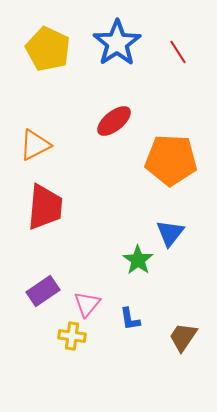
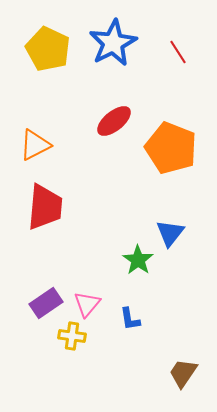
blue star: moved 4 px left; rotated 6 degrees clockwise
orange pentagon: moved 12 px up; rotated 18 degrees clockwise
purple rectangle: moved 3 px right, 12 px down
brown trapezoid: moved 36 px down
